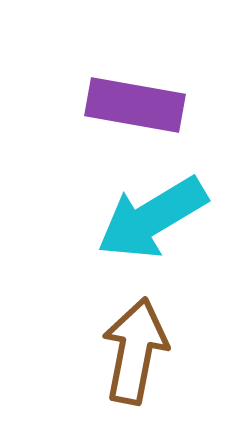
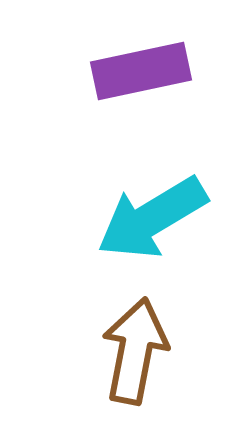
purple rectangle: moved 6 px right, 34 px up; rotated 22 degrees counterclockwise
